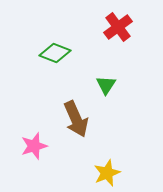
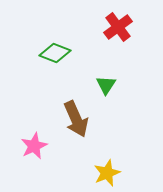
pink star: rotated 8 degrees counterclockwise
